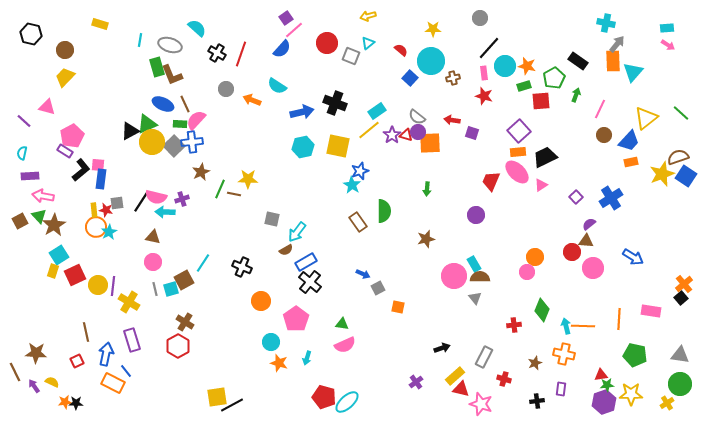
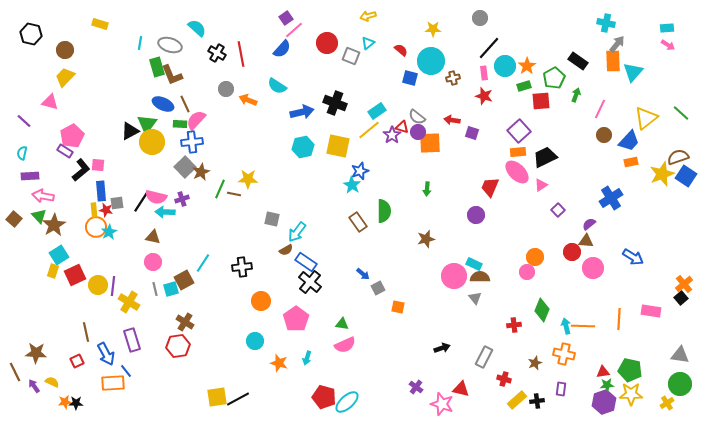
cyan line at (140, 40): moved 3 px down
red line at (241, 54): rotated 30 degrees counterclockwise
orange star at (527, 66): rotated 24 degrees clockwise
blue square at (410, 78): rotated 28 degrees counterclockwise
orange arrow at (252, 100): moved 4 px left
pink triangle at (47, 107): moved 3 px right, 5 px up
green triangle at (147, 124): rotated 30 degrees counterclockwise
red triangle at (406, 135): moved 4 px left, 8 px up
gray square at (174, 146): moved 11 px right, 21 px down
blue rectangle at (101, 179): moved 12 px down; rotated 12 degrees counterclockwise
red trapezoid at (491, 181): moved 1 px left, 6 px down
purple square at (576, 197): moved 18 px left, 13 px down
brown square at (20, 221): moved 6 px left, 2 px up; rotated 21 degrees counterclockwise
blue rectangle at (306, 262): rotated 65 degrees clockwise
cyan rectangle at (474, 264): rotated 35 degrees counterclockwise
black cross at (242, 267): rotated 30 degrees counterclockwise
blue arrow at (363, 274): rotated 16 degrees clockwise
cyan circle at (271, 342): moved 16 px left, 1 px up
red hexagon at (178, 346): rotated 20 degrees clockwise
blue arrow at (106, 354): rotated 140 degrees clockwise
green pentagon at (635, 355): moved 5 px left, 15 px down
red triangle at (601, 375): moved 2 px right, 3 px up
yellow rectangle at (455, 376): moved 62 px right, 24 px down
purple cross at (416, 382): moved 5 px down; rotated 16 degrees counterclockwise
orange rectangle at (113, 383): rotated 30 degrees counterclockwise
pink star at (481, 404): moved 39 px left
black line at (232, 405): moved 6 px right, 6 px up
